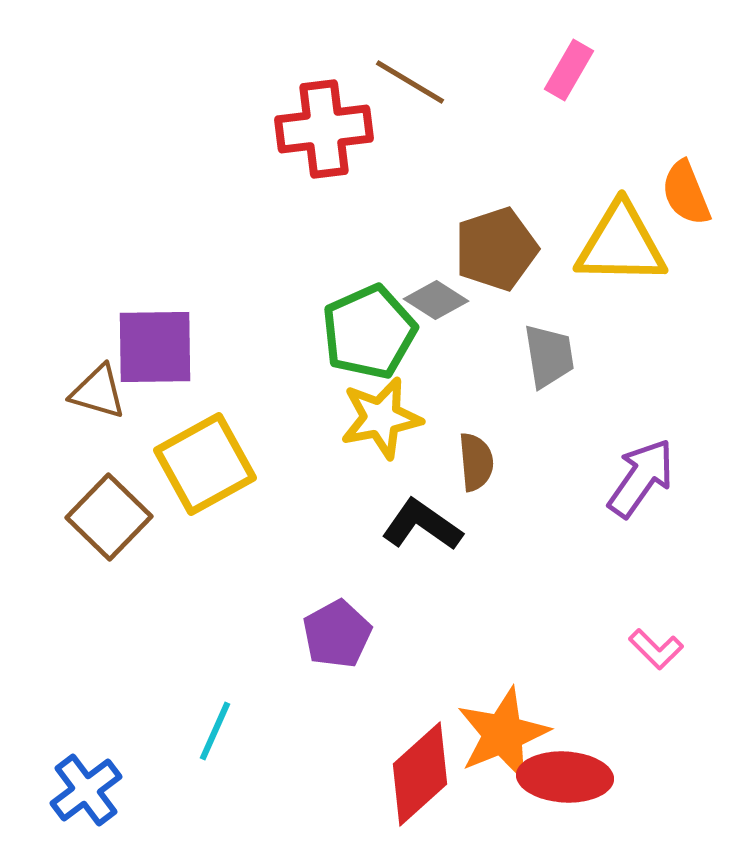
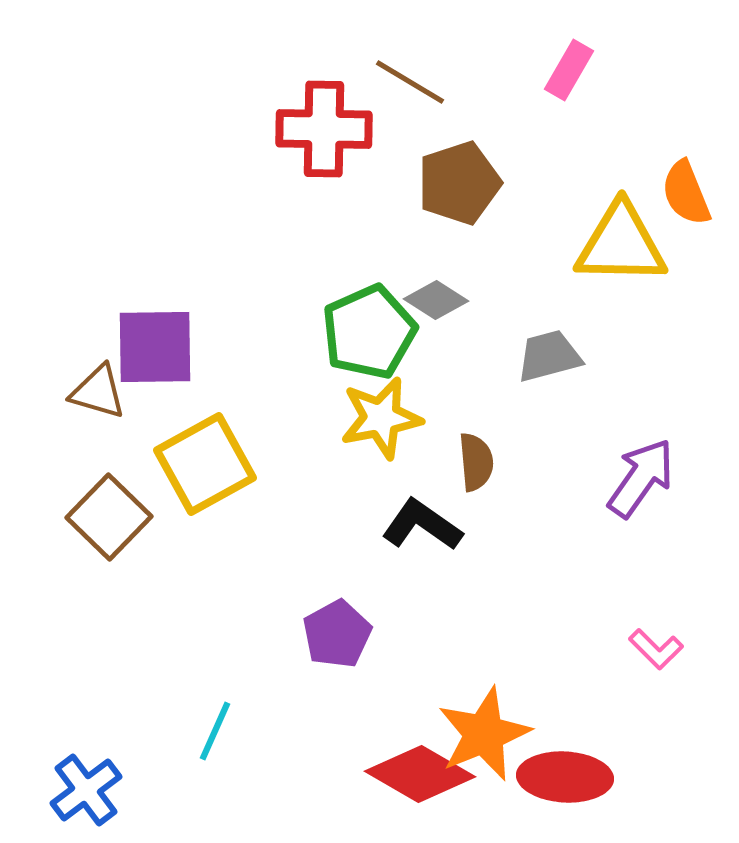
red cross: rotated 8 degrees clockwise
brown pentagon: moved 37 px left, 66 px up
gray trapezoid: rotated 96 degrees counterclockwise
orange star: moved 19 px left
red diamond: rotated 72 degrees clockwise
